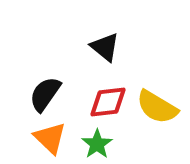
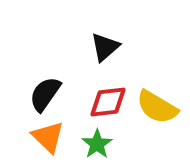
black triangle: rotated 40 degrees clockwise
orange triangle: moved 2 px left, 1 px up
